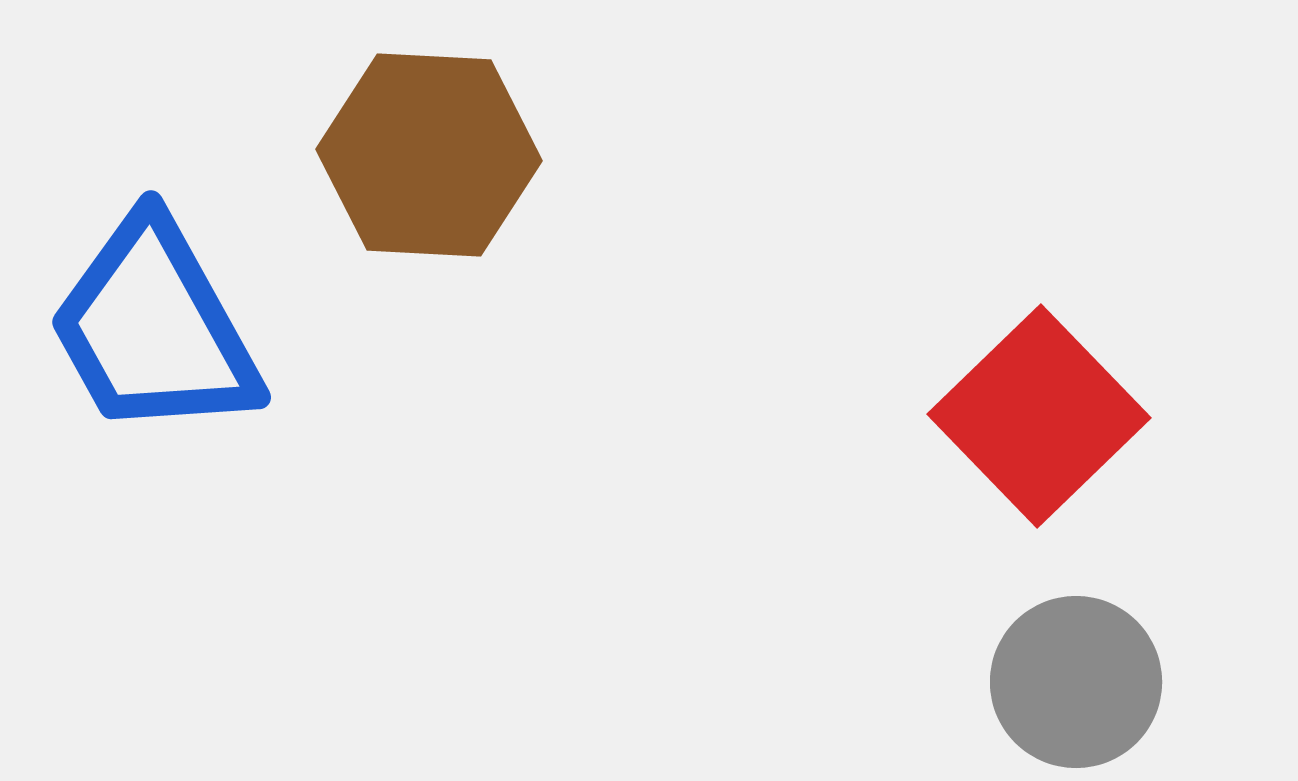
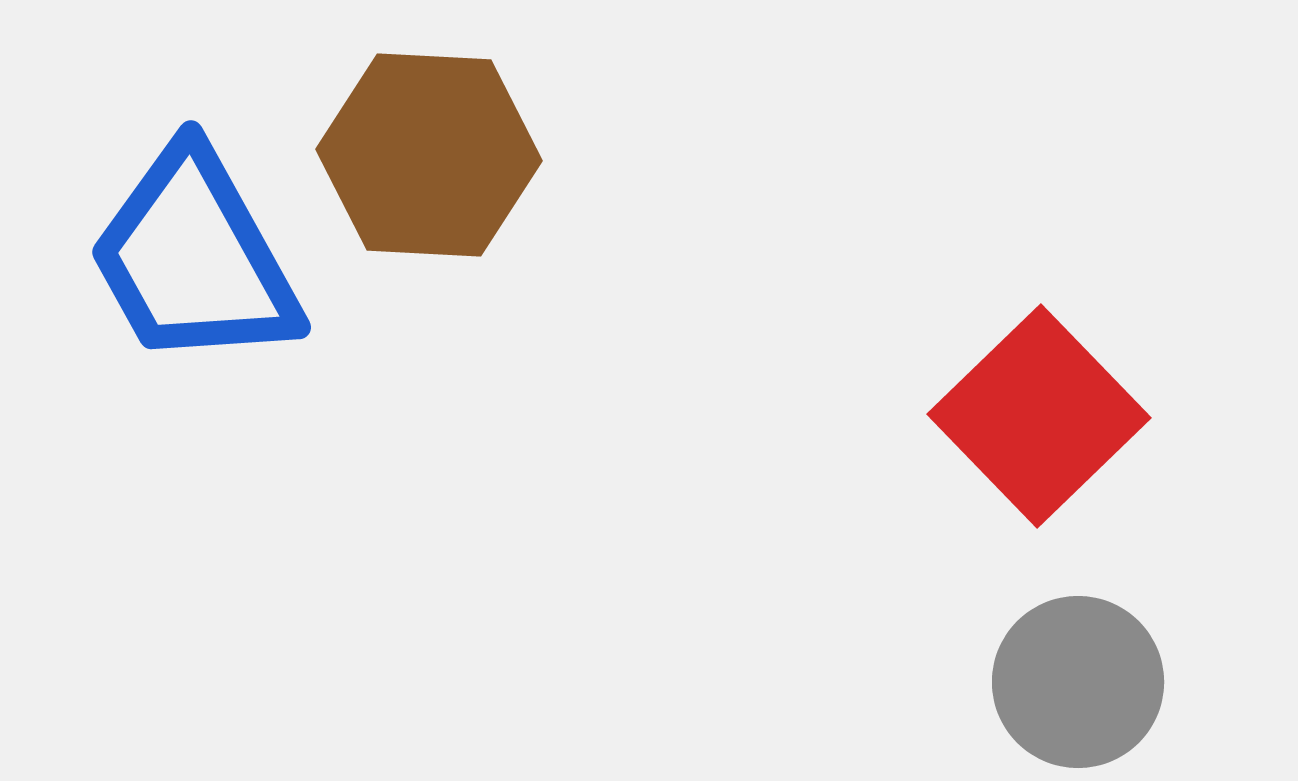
blue trapezoid: moved 40 px right, 70 px up
gray circle: moved 2 px right
